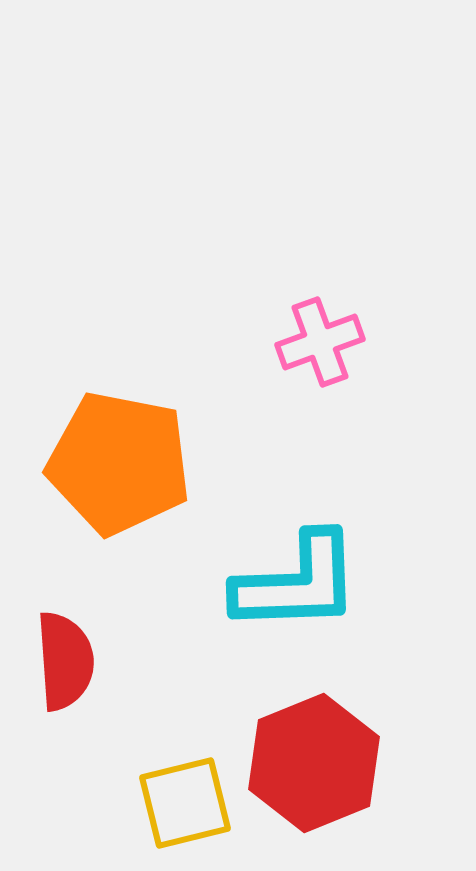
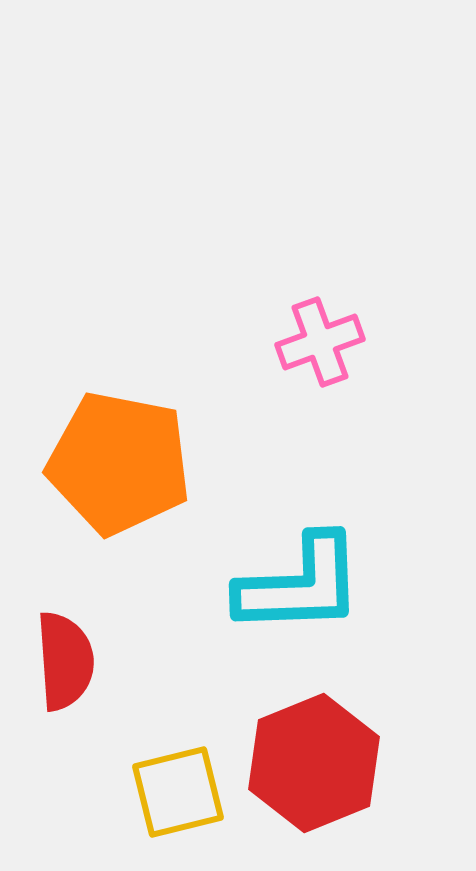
cyan L-shape: moved 3 px right, 2 px down
yellow square: moved 7 px left, 11 px up
